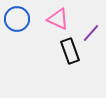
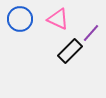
blue circle: moved 3 px right
black rectangle: rotated 65 degrees clockwise
